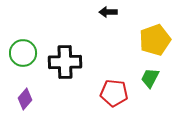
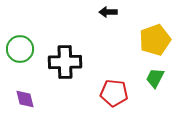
green circle: moved 3 px left, 4 px up
green trapezoid: moved 5 px right
purple diamond: rotated 55 degrees counterclockwise
